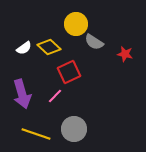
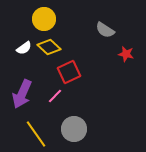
yellow circle: moved 32 px left, 5 px up
gray semicircle: moved 11 px right, 12 px up
red star: moved 1 px right
purple arrow: rotated 40 degrees clockwise
yellow line: rotated 36 degrees clockwise
